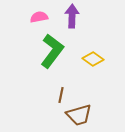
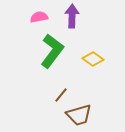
brown line: rotated 28 degrees clockwise
